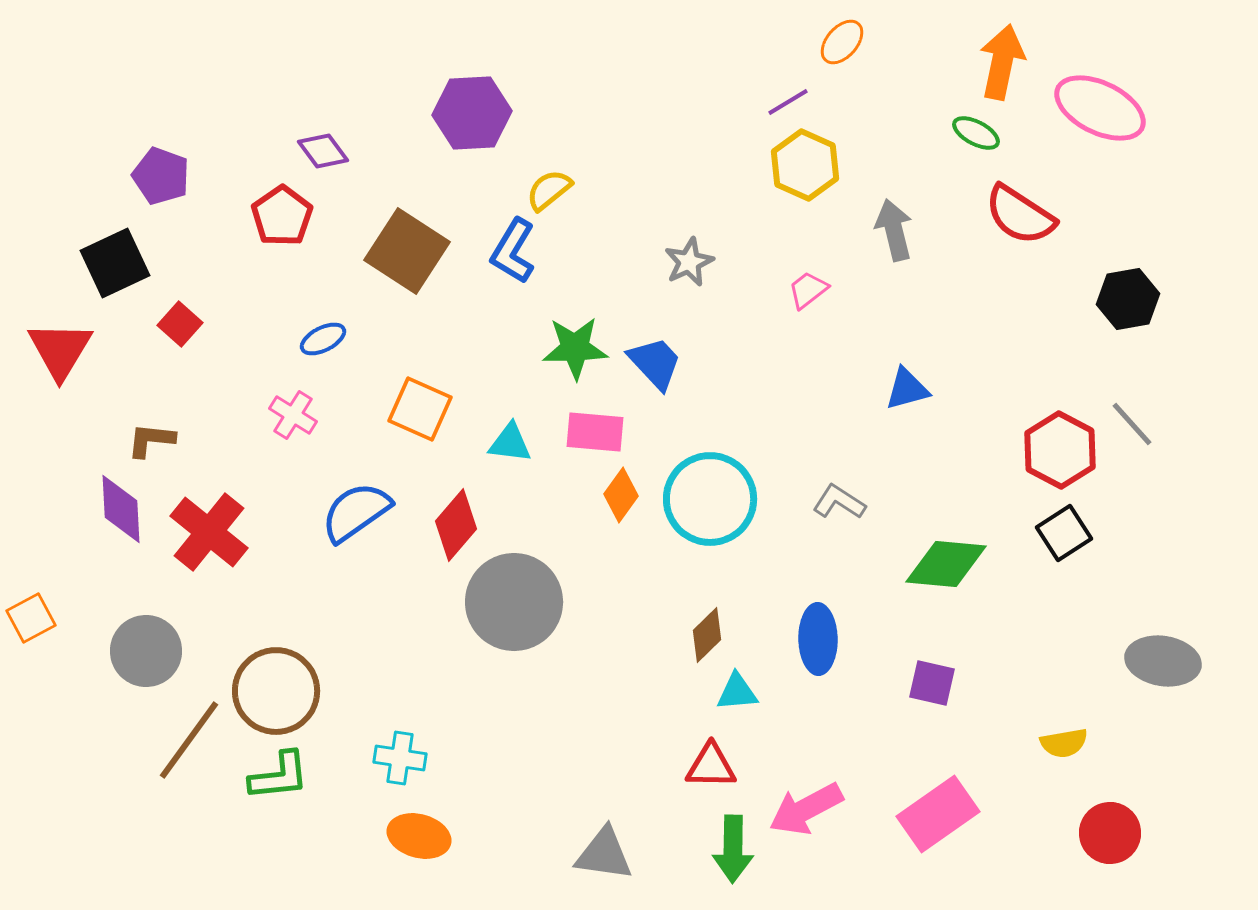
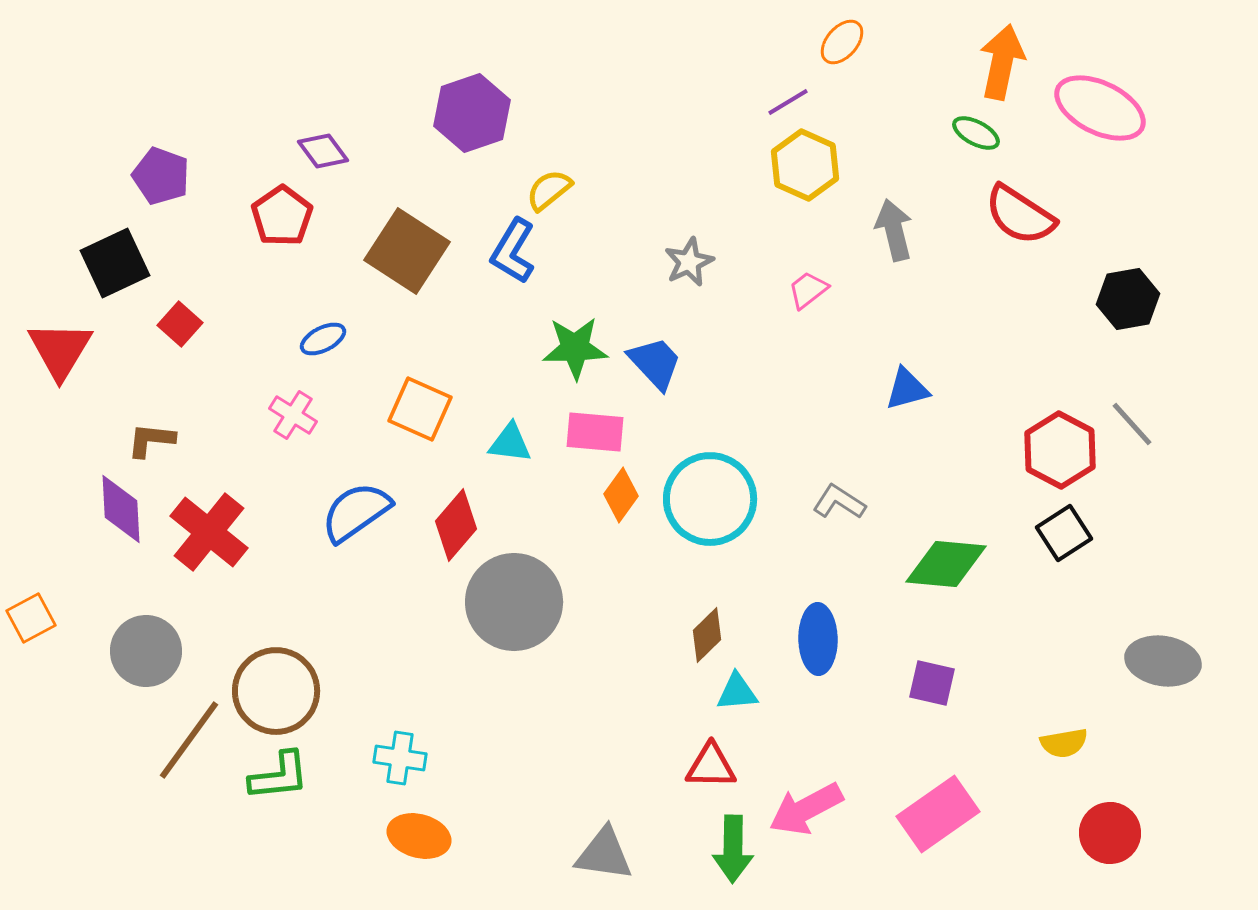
purple hexagon at (472, 113): rotated 16 degrees counterclockwise
